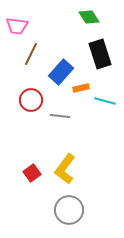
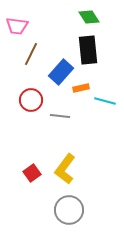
black rectangle: moved 12 px left, 4 px up; rotated 12 degrees clockwise
